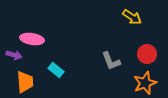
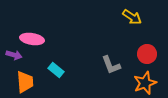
gray L-shape: moved 4 px down
